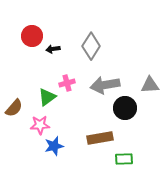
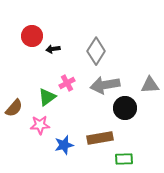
gray diamond: moved 5 px right, 5 px down
pink cross: rotated 14 degrees counterclockwise
blue star: moved 10 px right, 1 px up
